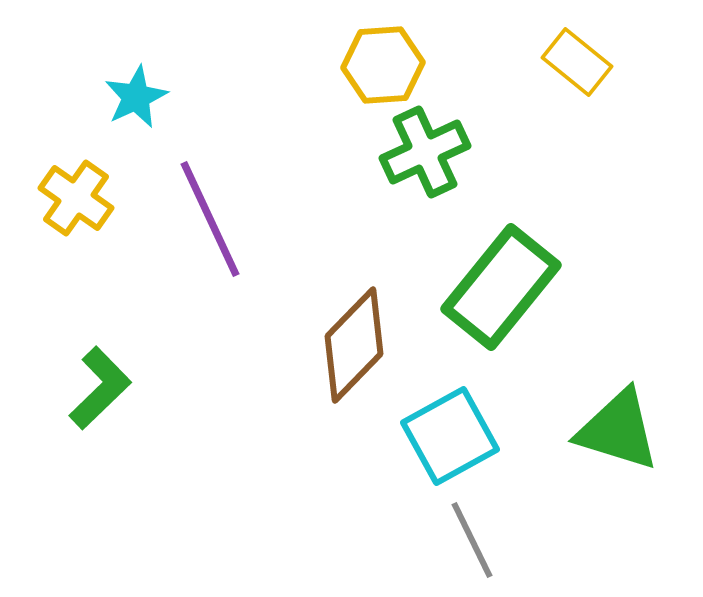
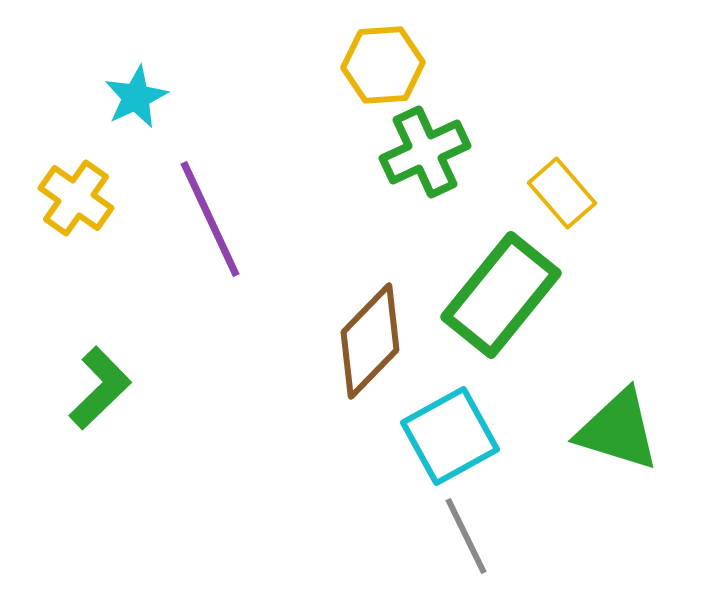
yellow rectangle: moved 15 px left, 131 px down; rotated 10 degrees clockwise
green rectangle: moved 8 px down
brown diamond: moved 16 px right, 4 px up
gray line: moved 6 px left, 4 px up
